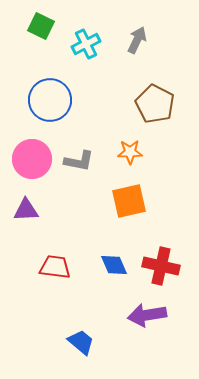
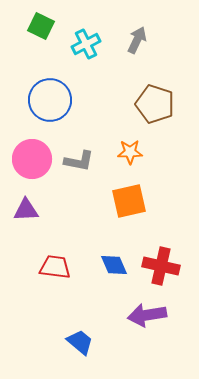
brown pentagon: rotated 9 degrees counterclockwise
blue trapezoid: moved 1 px left
